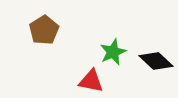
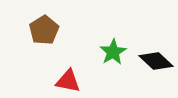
green star: rotated 8 degrees counterclockwise
red triangle: moved 23 px left
